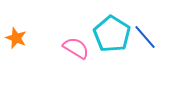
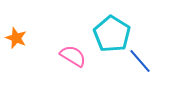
blue line: moved 5 px left, 24 px down
pink semicircle: moved 3 px left, 8 px down
